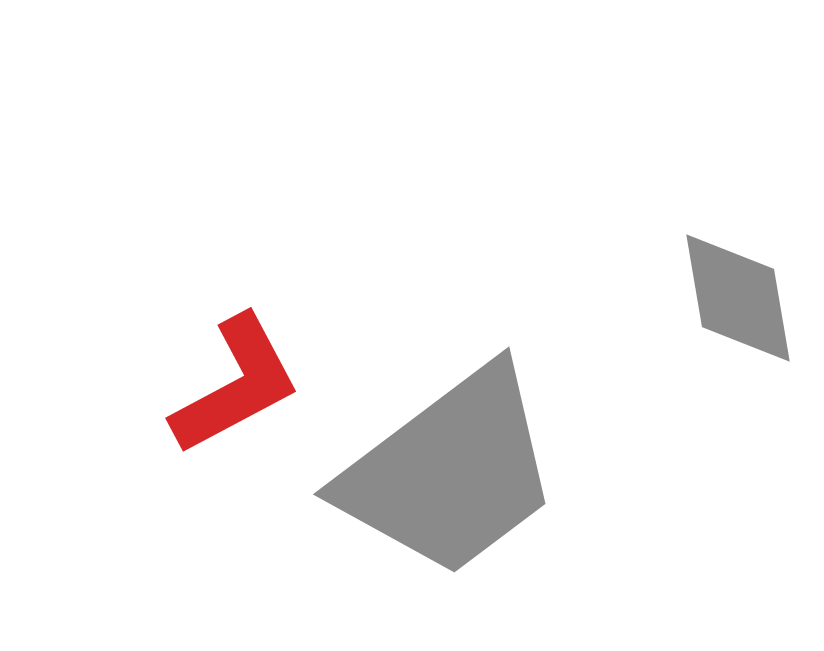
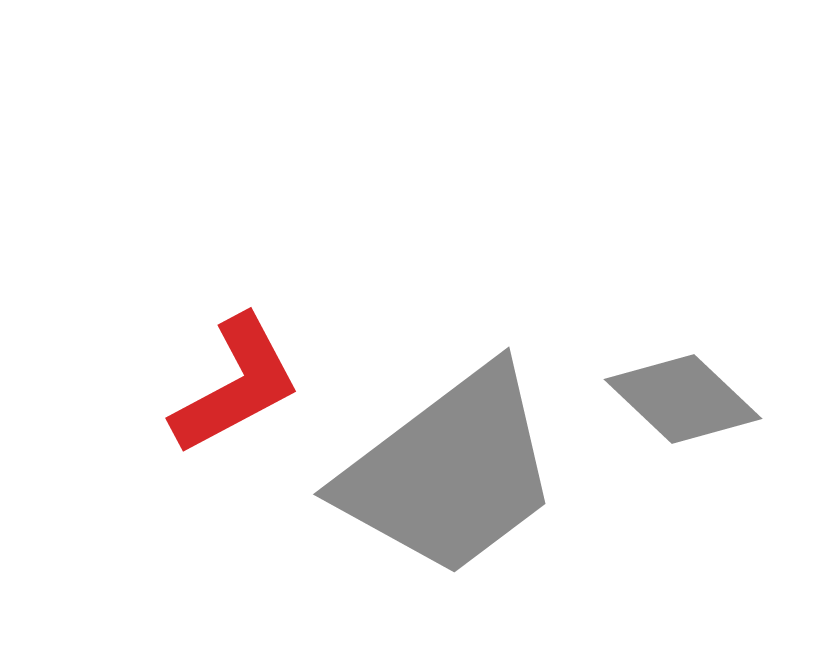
gray diamond: moved 55 px left, 101 px down; rotated 37 degrees counterclockwise
